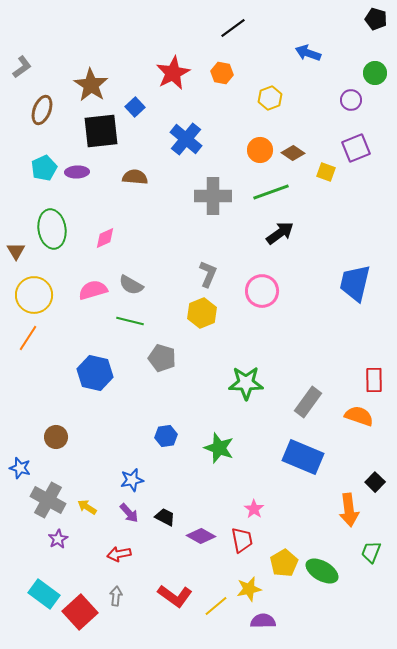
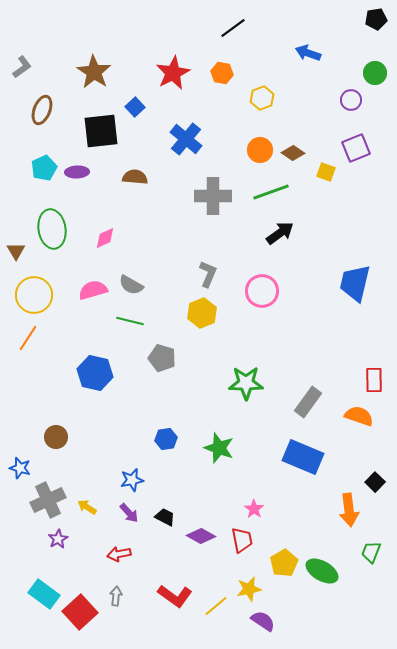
black pentagon at (376, 19): rotated 25 degrees counterclockwise
brown star at (91, 85): moved 3 px right, 13 px up
yellow hexagon at (270, 98): moved 8 px left
blue hexagon at (166, 436): moved 3 px down
gray cross at (48, 500): rotated 36 degrees clockwise
purple semicircle at (263, 621): rotated 35 degrees clockwise
